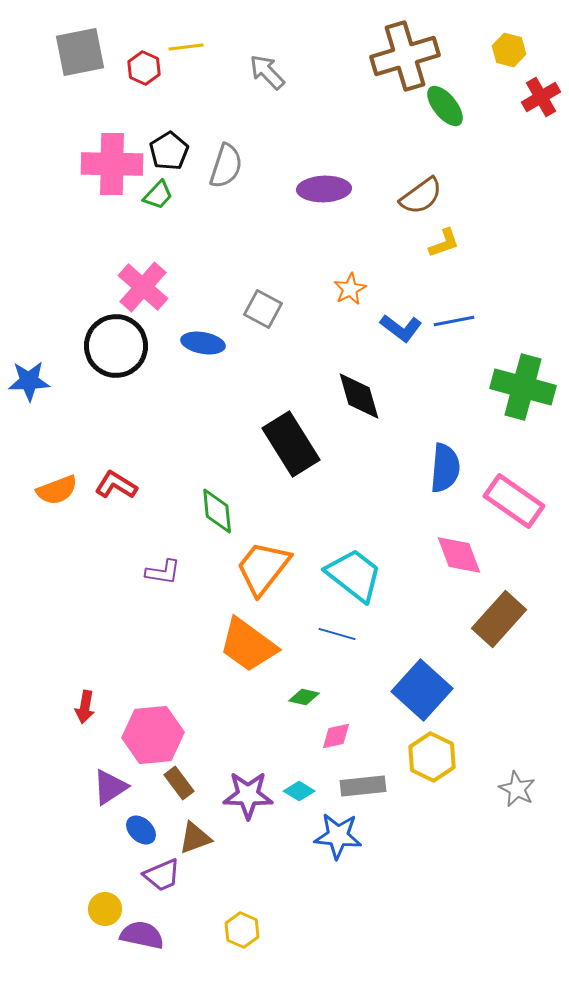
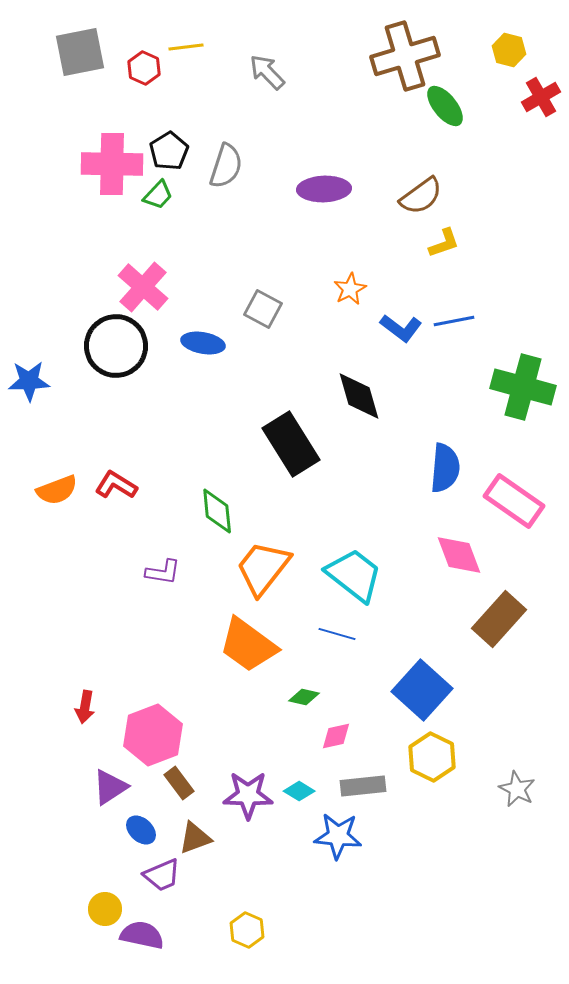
pink hexagon at (153, 735): rotated 16 degrees counterclockwise
yellow hexagon at (242, 930): moved 5 px right
